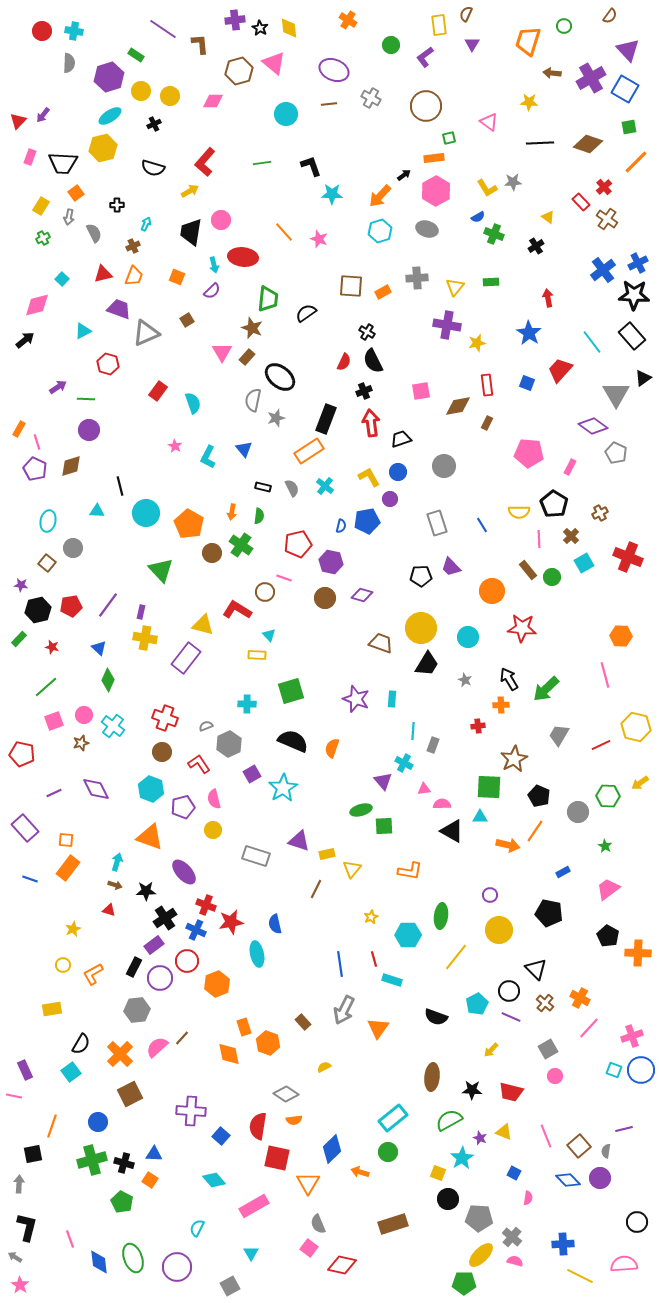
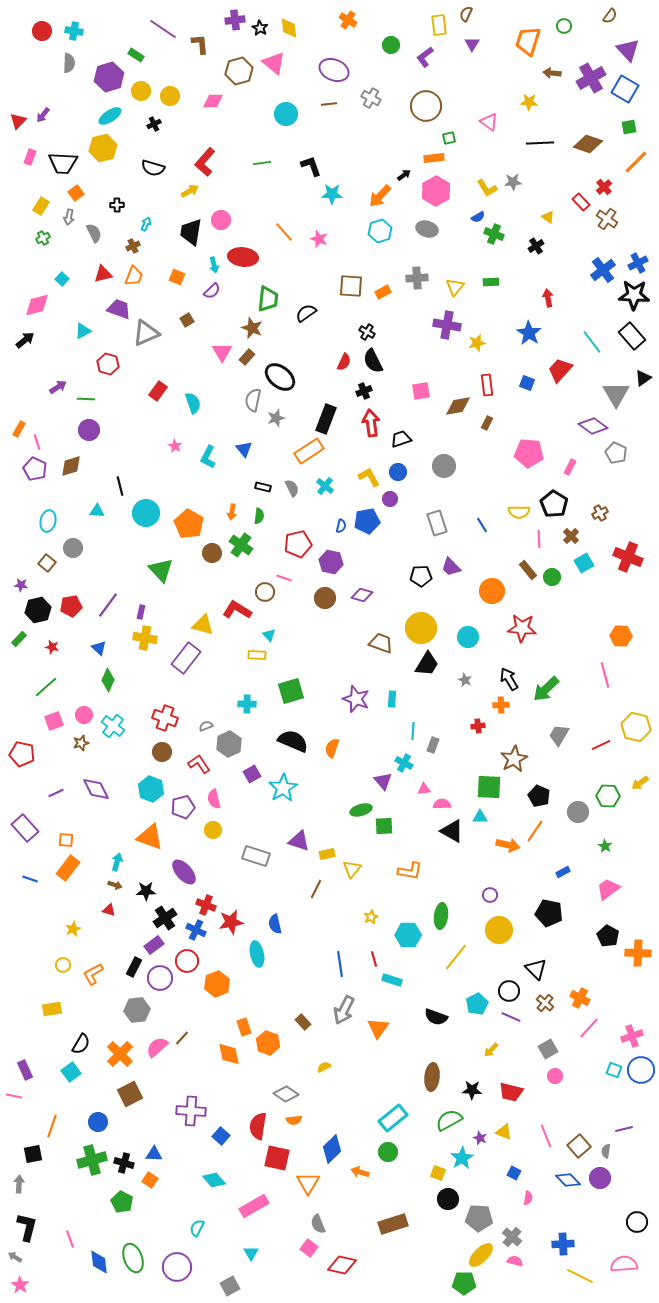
purple line at (54, 793): moved 2 px right
